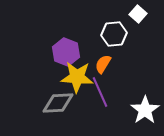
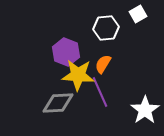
white square: rotated 18 degrees clockwise
white hexagon: moved 8 px left, 6 px up
yellow star: moved 1 px right, 2 px up
